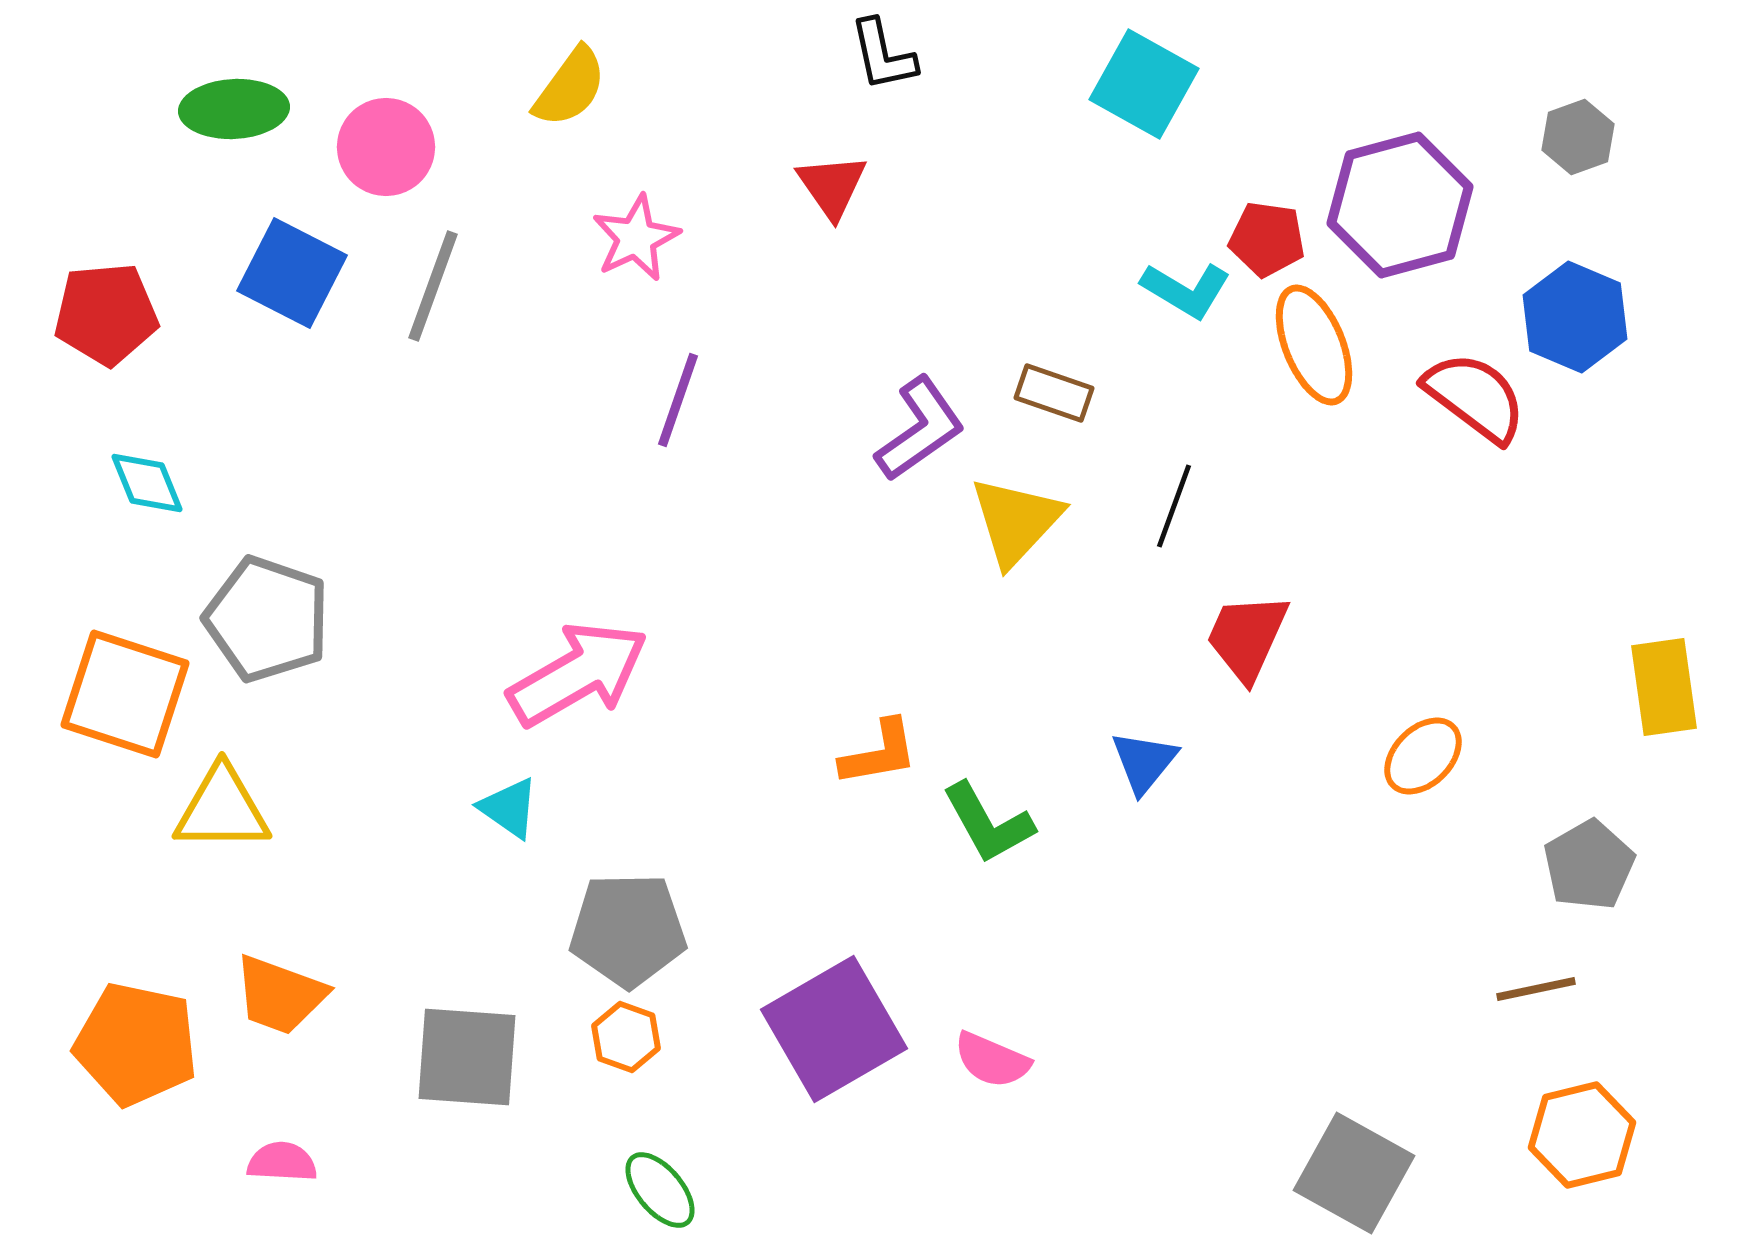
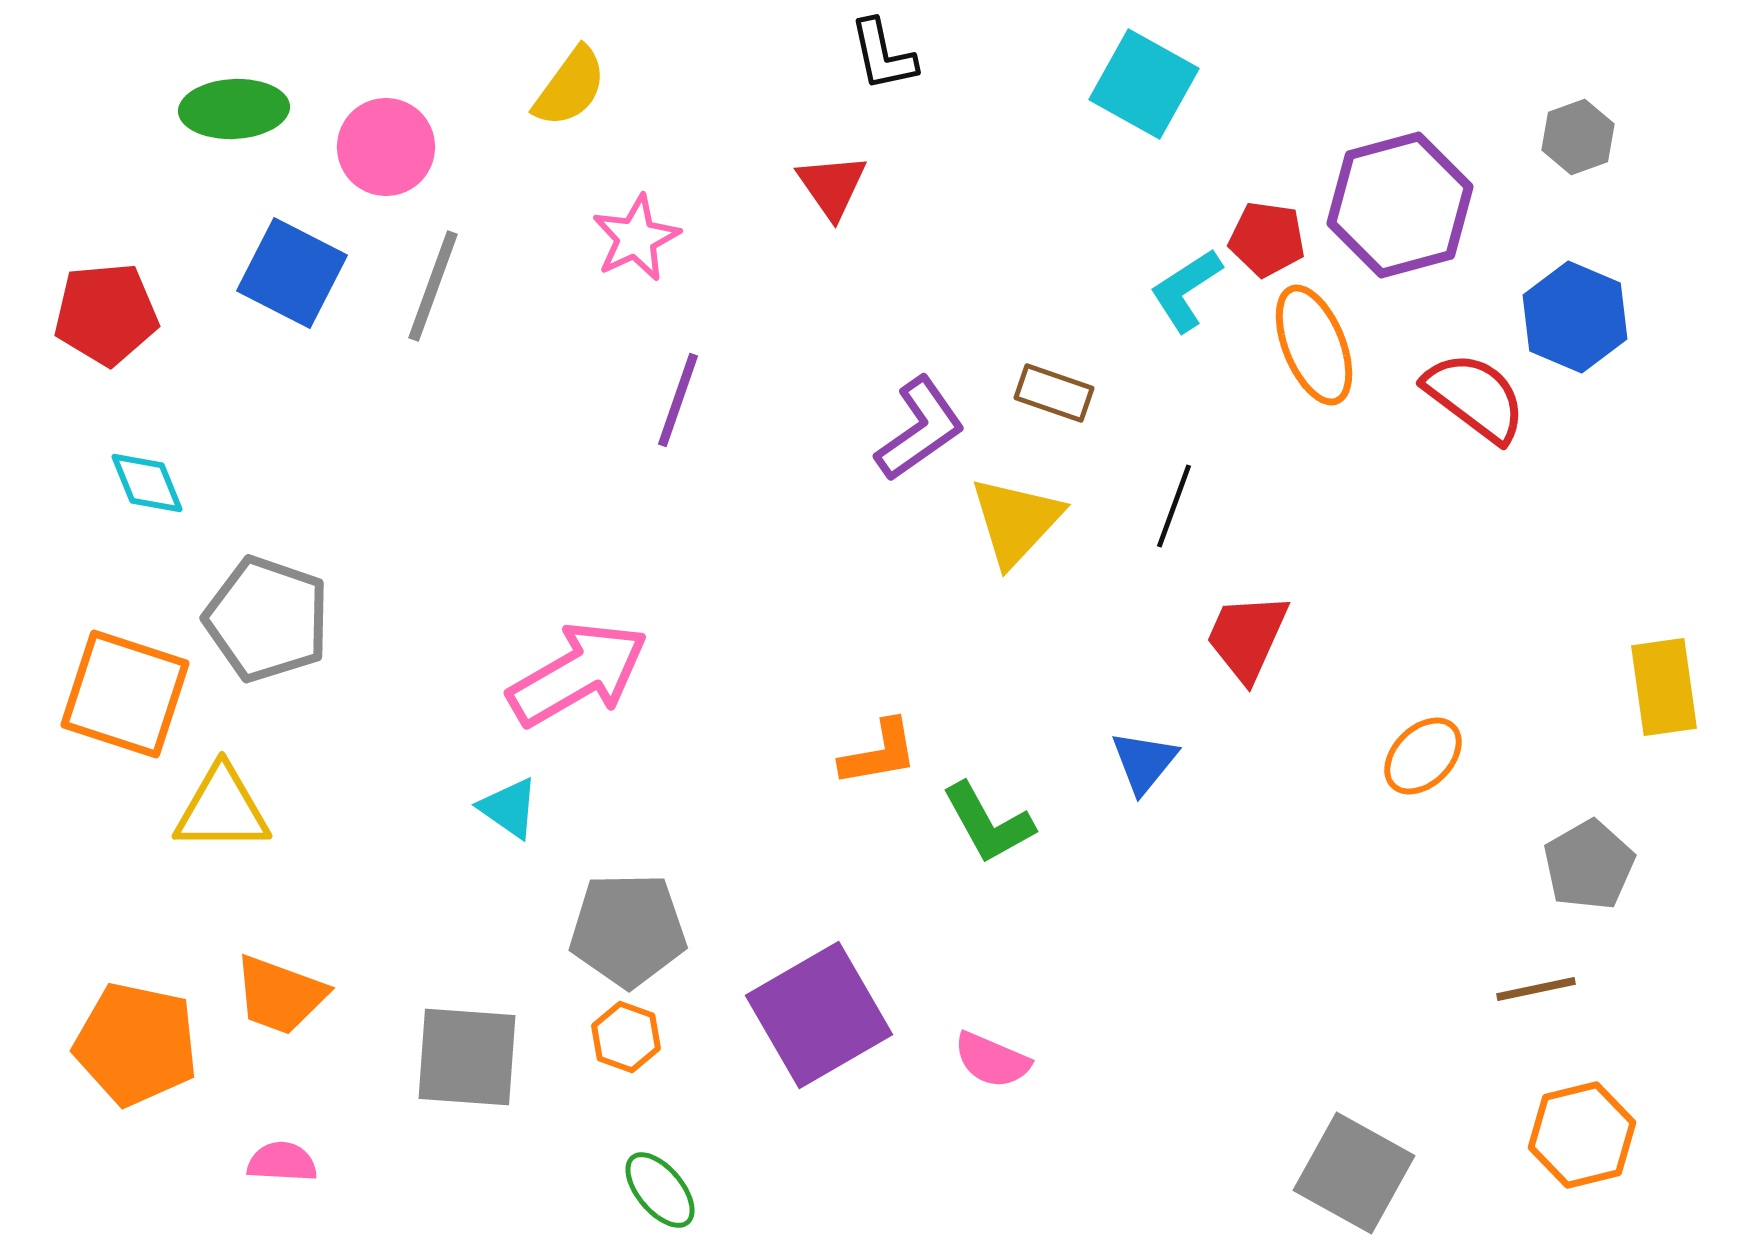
cyan L-shape at (1186, 290): rotated 116 degrees clockwise
purple square at (834, 1029): moved 15 px left, 14 px up
